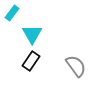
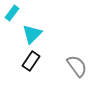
cyan triangle: rotated 15 degrees clockwise
gray semicircle: moved 1 px right
